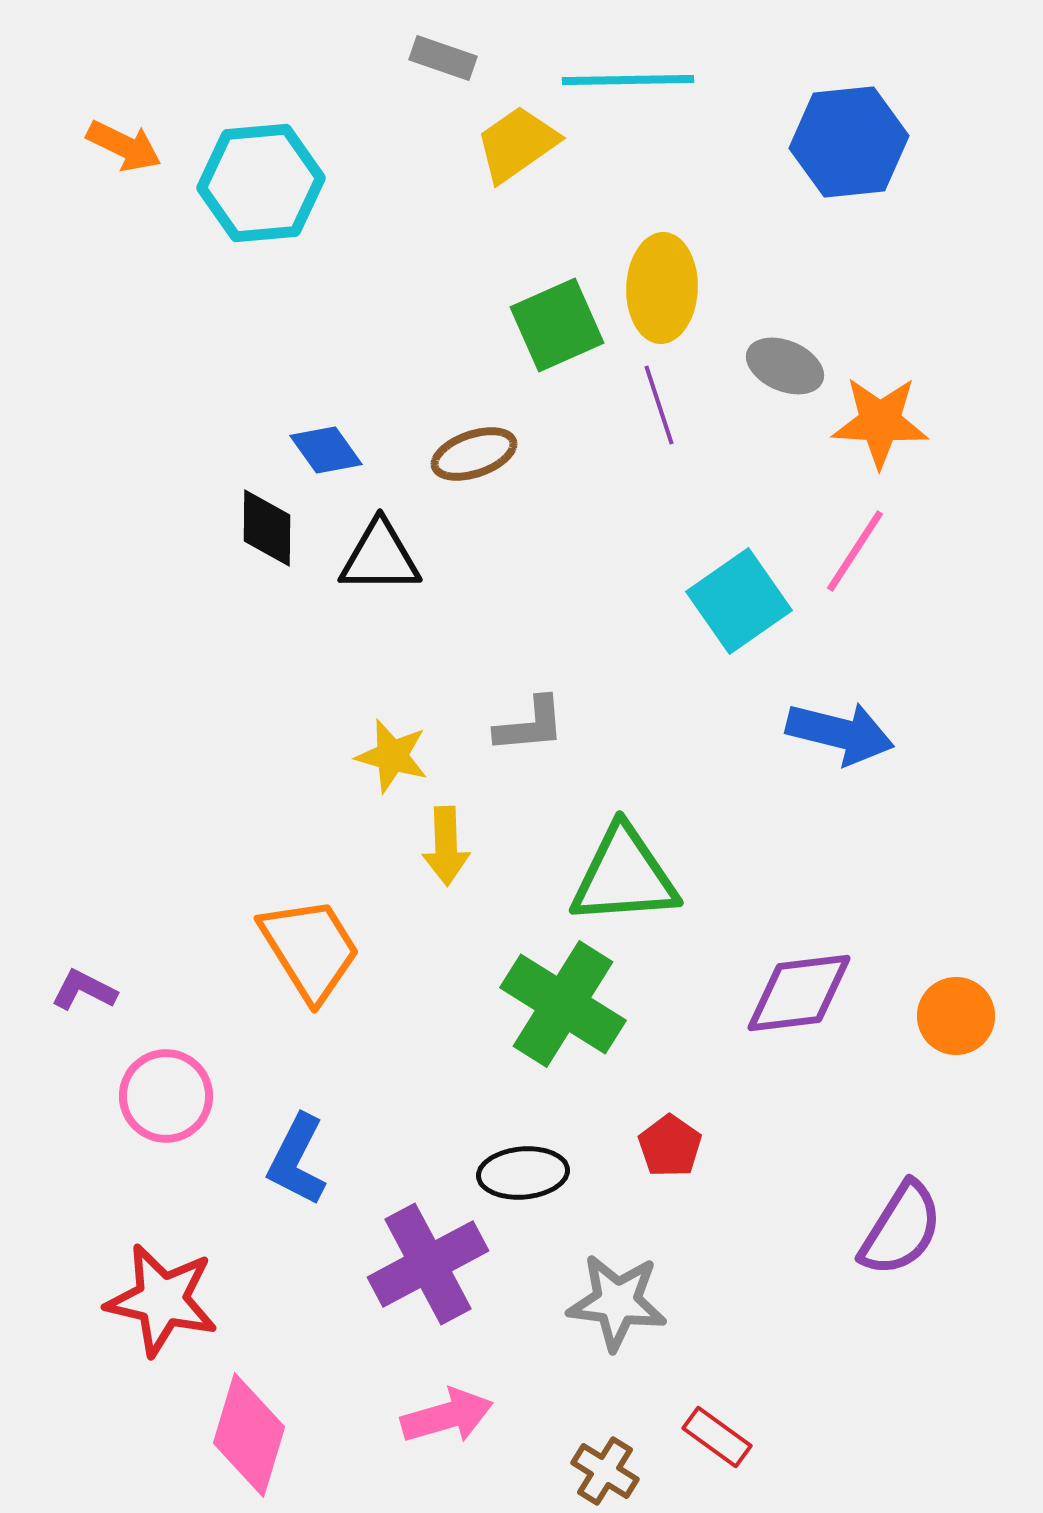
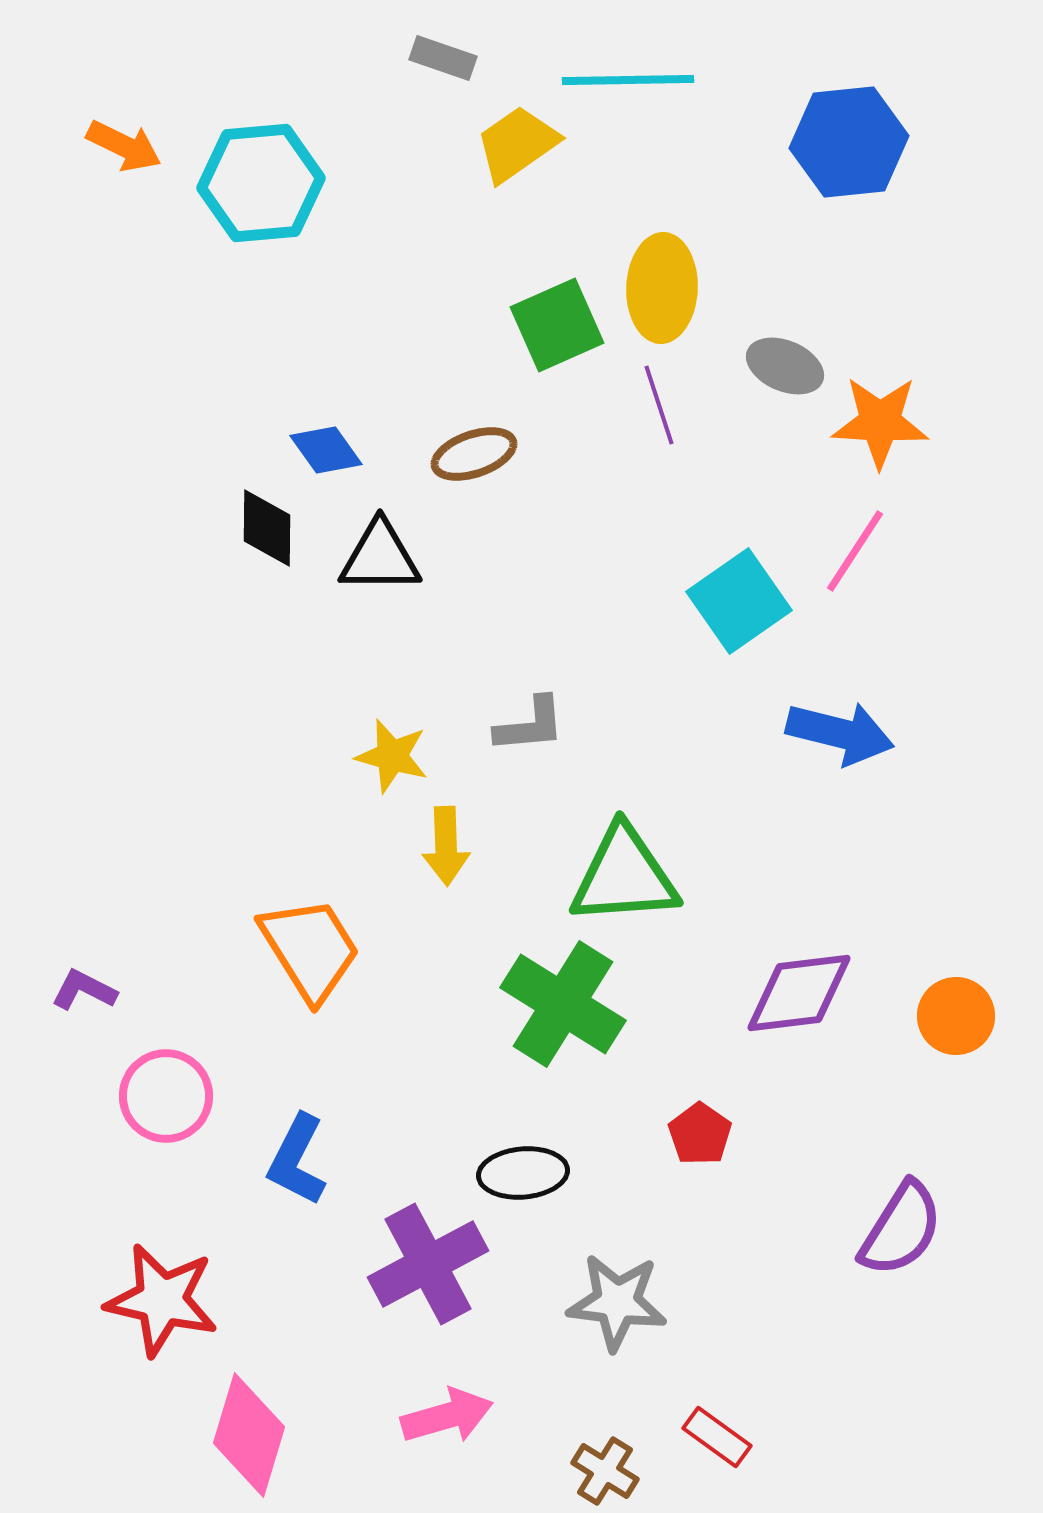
red pentagon: moved 30 px right, 12 px up
